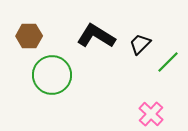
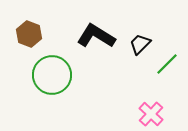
brown hexagon: moved 2 px up; rotated 20 degrees clockwise
green line: moved 1 px left, 2 px down
